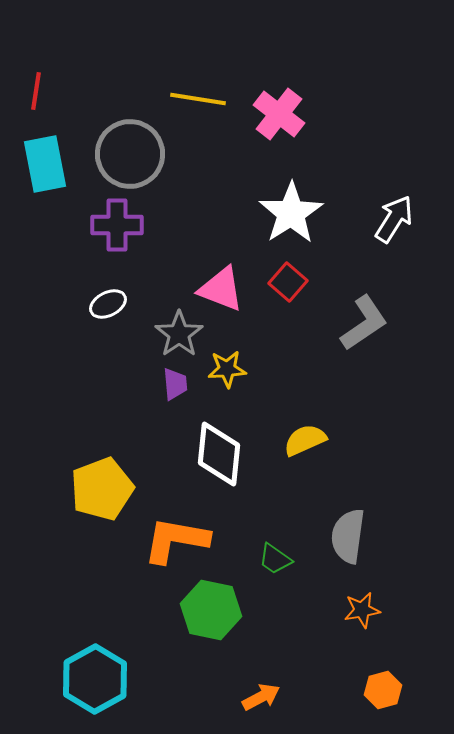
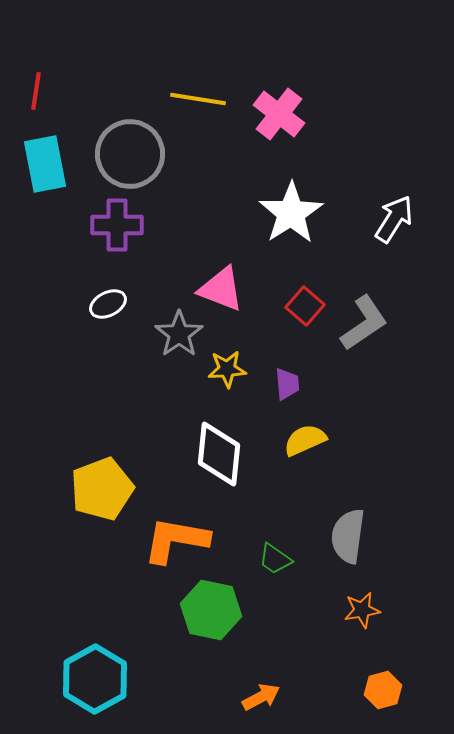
red square: moved 17 px right, 24 px down
purple trapezoid: moved 112 px right
